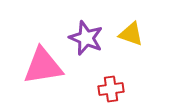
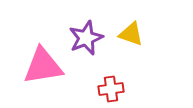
purple star: rotated 28 degrees clockwise
